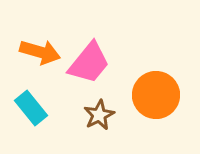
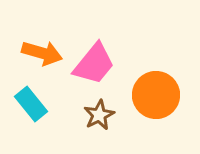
orange arrow: moved 2 px right, 1 px down
pink trapezoid: moved 5 px right, 1 px down
cyan rectangle: moved 4 px up
